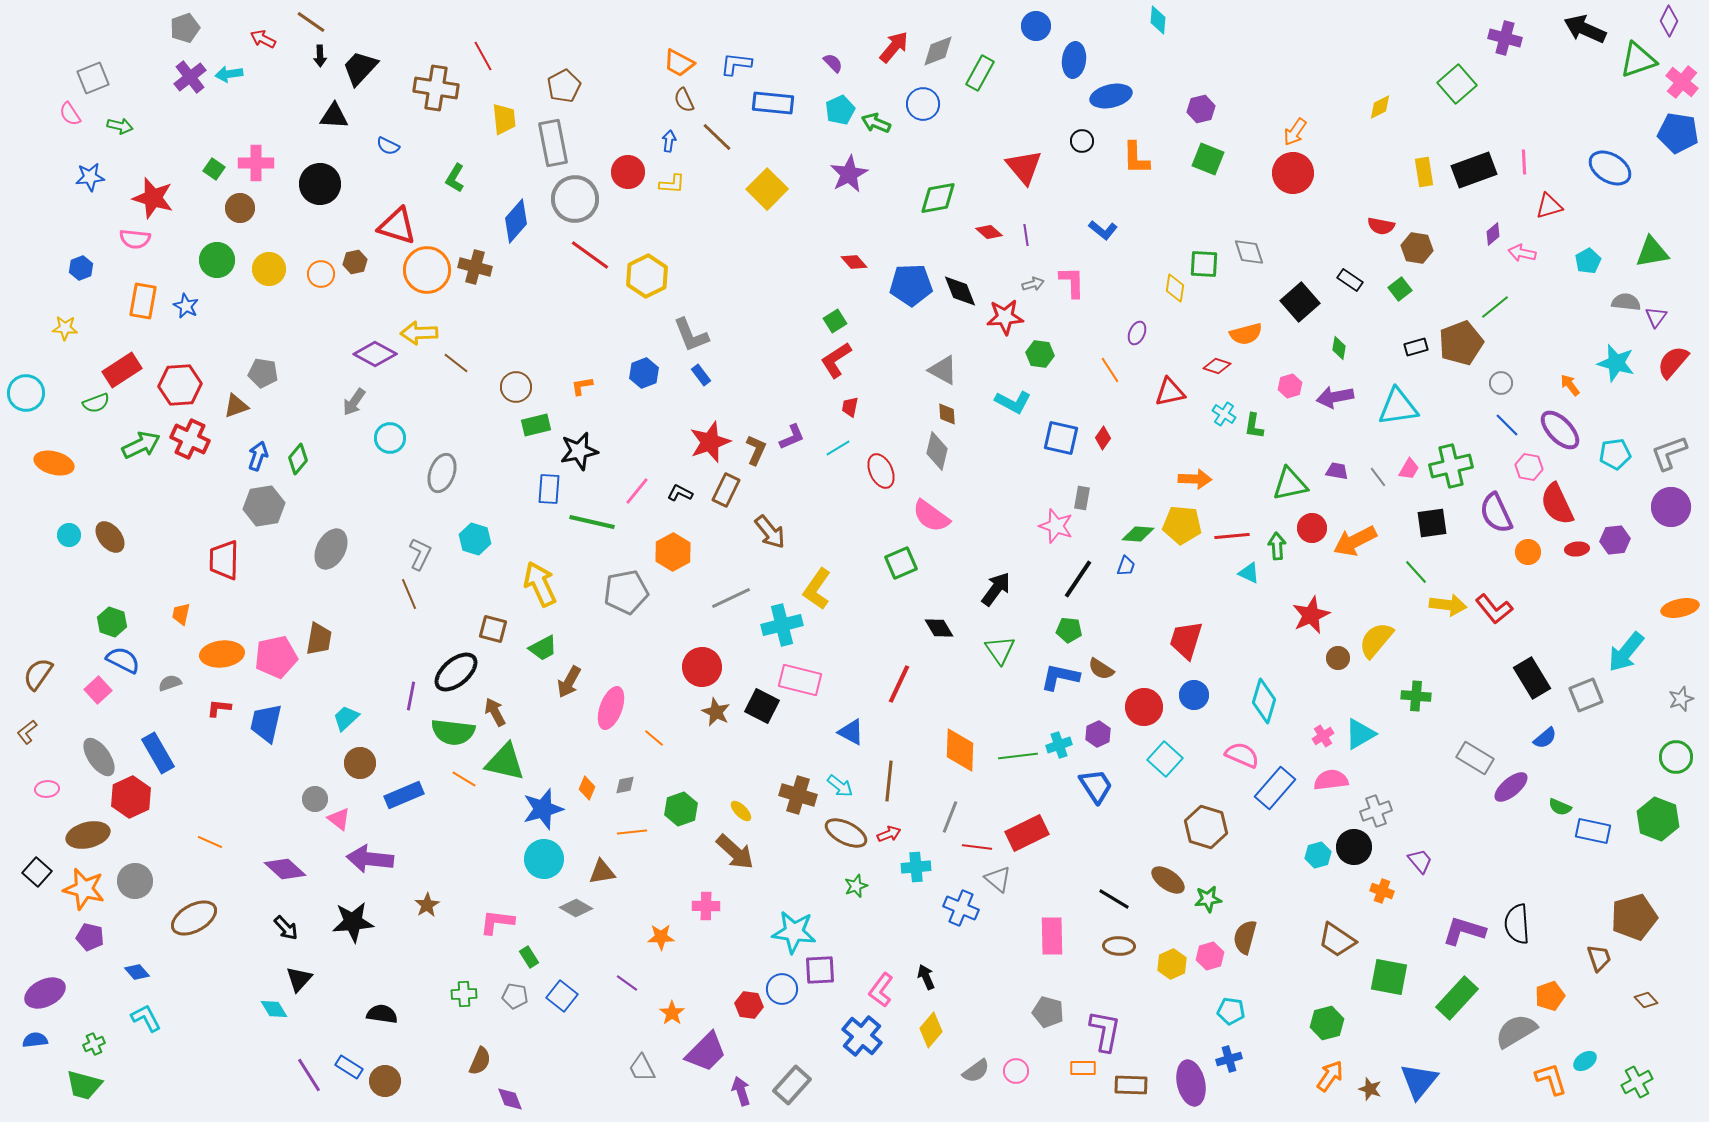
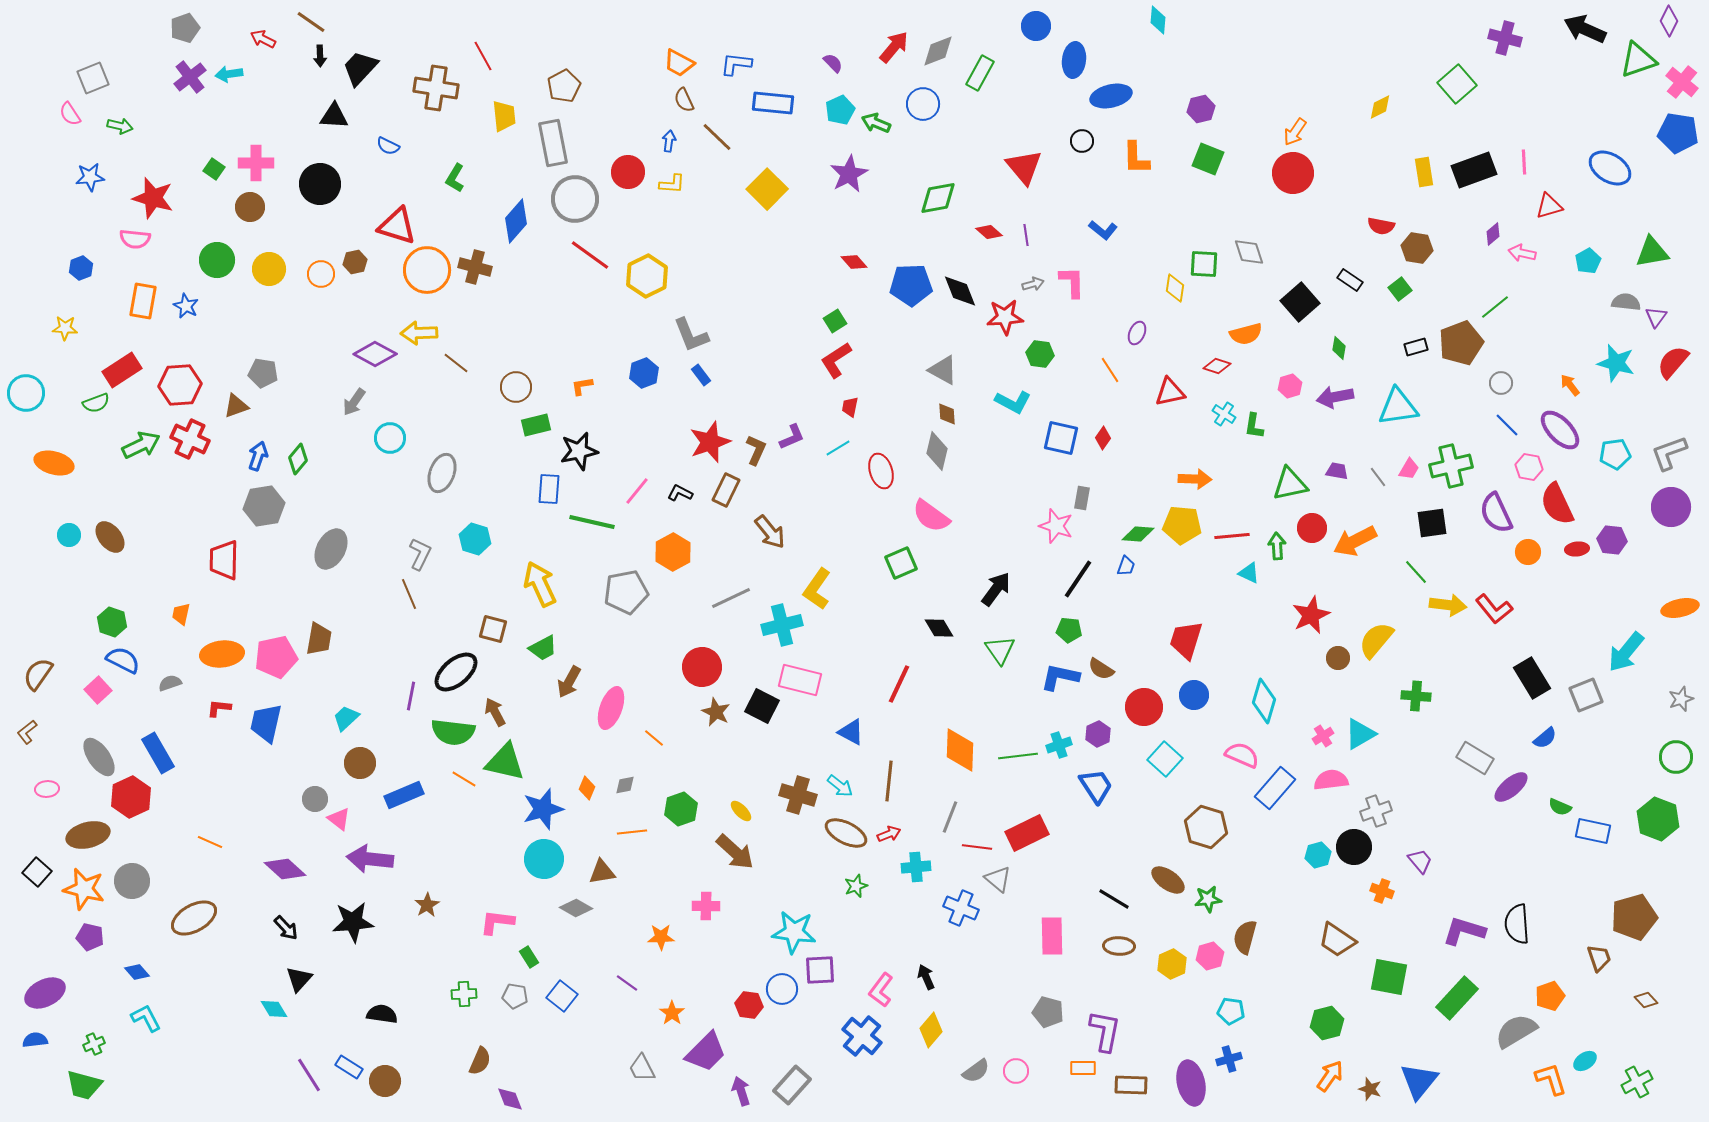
yellow trapezoid at (504, 119): moved 3 px up
brown circle at (240, 208): moved 10 px right, 1 px up
red ellipse at (881, 471): rotated 8 degrees clockwise
purple hexagon at (1615, 540): moved 3 px left; rotated 12 degrees clockwise
gray circle at (135, 881): moved 3 px left
